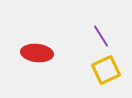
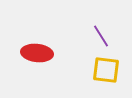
yellow square: rotated 32 degrees clockwise
